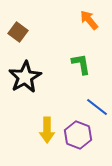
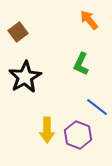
brown square: rotated 18 degrees clockwise
green L-shape: rotated 145 degrees counterclockwise
